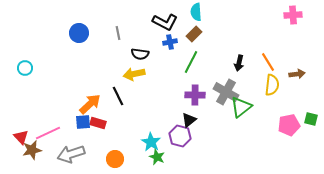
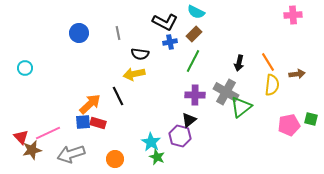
cyan semicircle: rotated 60 degrees counterclockwise
green line: moved 2 px right, 1 px up
